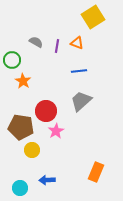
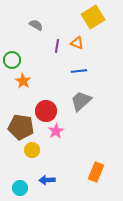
gray semicircle: moved 17 px up
